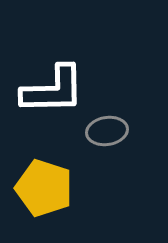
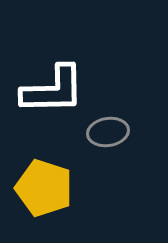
gray ellipse: moved 1 px right, 1 px down
